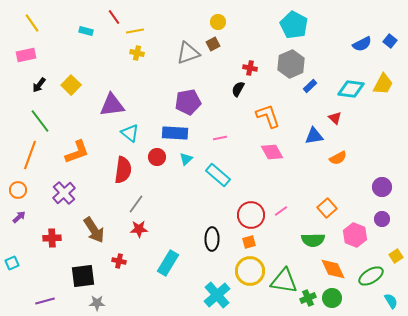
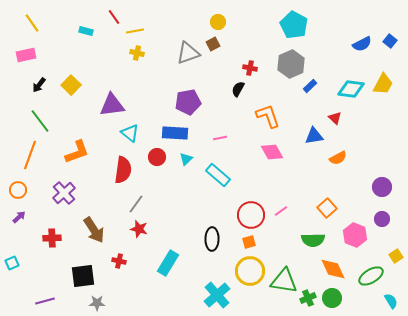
red star at (139, 229): rotated 18 degrees clockwise
